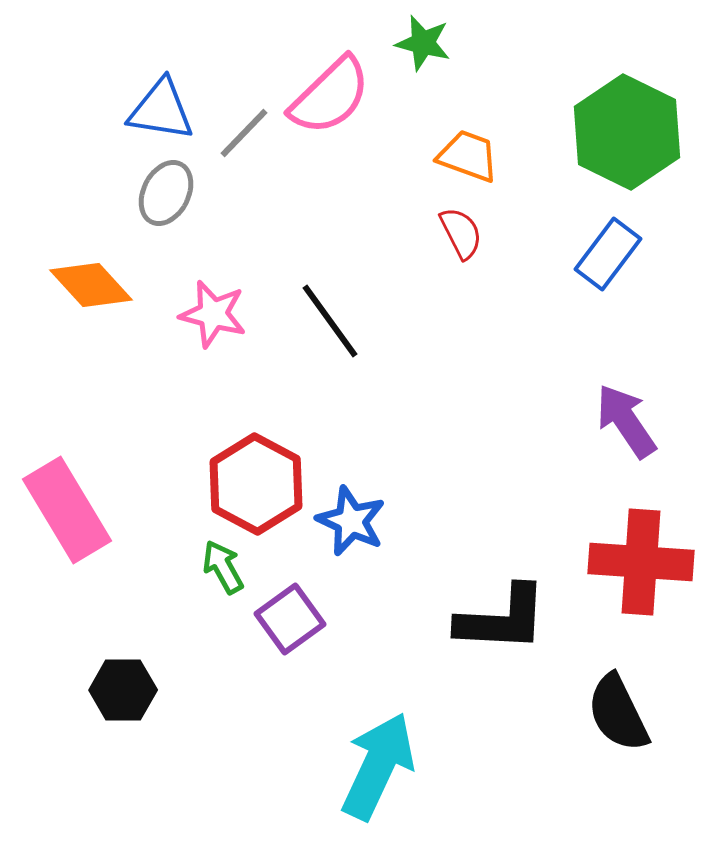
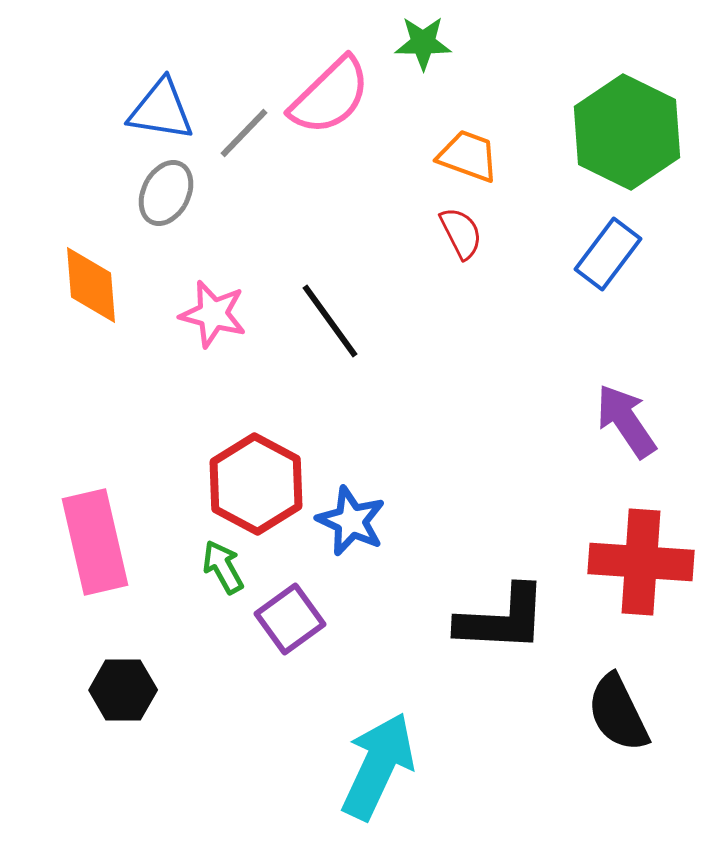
green star: rotated 14 degrees counterclockwise
orange diamond: rotated 38 degrees clockwise
pink rectangle: moved 28 px right, 32 px down; rotated 18 degrees clockwise
